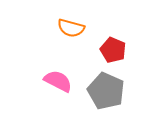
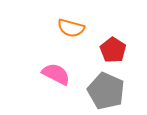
red pentagon: rotated 10 degrees clockwise
pink semicircle: moved 2 px left, 7 px up
